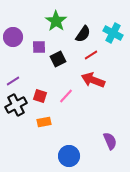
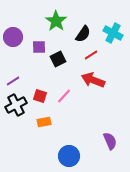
pink line: moved 2 px left
